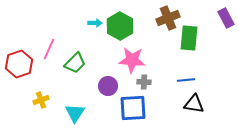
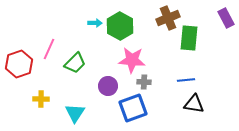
yellow cross: moved 1 px up; rotated 21 degrees clockwise
blue square: rotated 16 degrees counterclockwise
